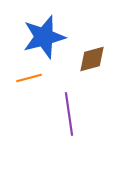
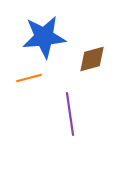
blue star: rotated 9 degrees clockwise
purple line: moved 1 px right
